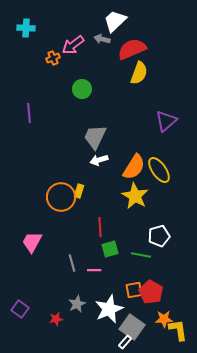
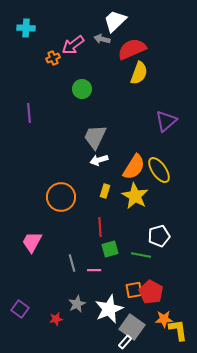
yellow rectangle: moved 26 px right
